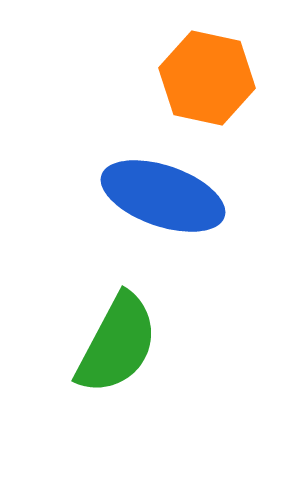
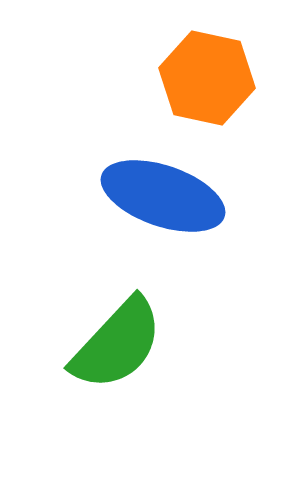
green semicircle: rotated 15 degrees clockwise
